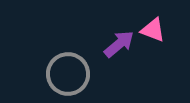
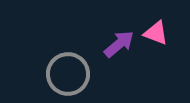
pink triangle: moved 3 px right, 3 px down
